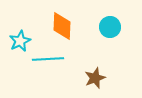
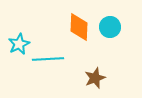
orange diamond: moved 17 px right, 1 px down
cyan star: moved 1 px left, 3 px down
